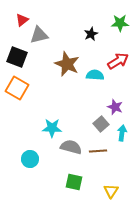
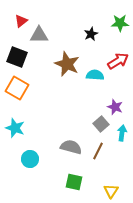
red triangle: moved 1 px left, 1 px down
gray triangle: rotated 12 degrees clockwise
cyan star: moved 37 px left; rotated 18 degrees clockwise
brown line: rotated 60 degrees counterclockwise
